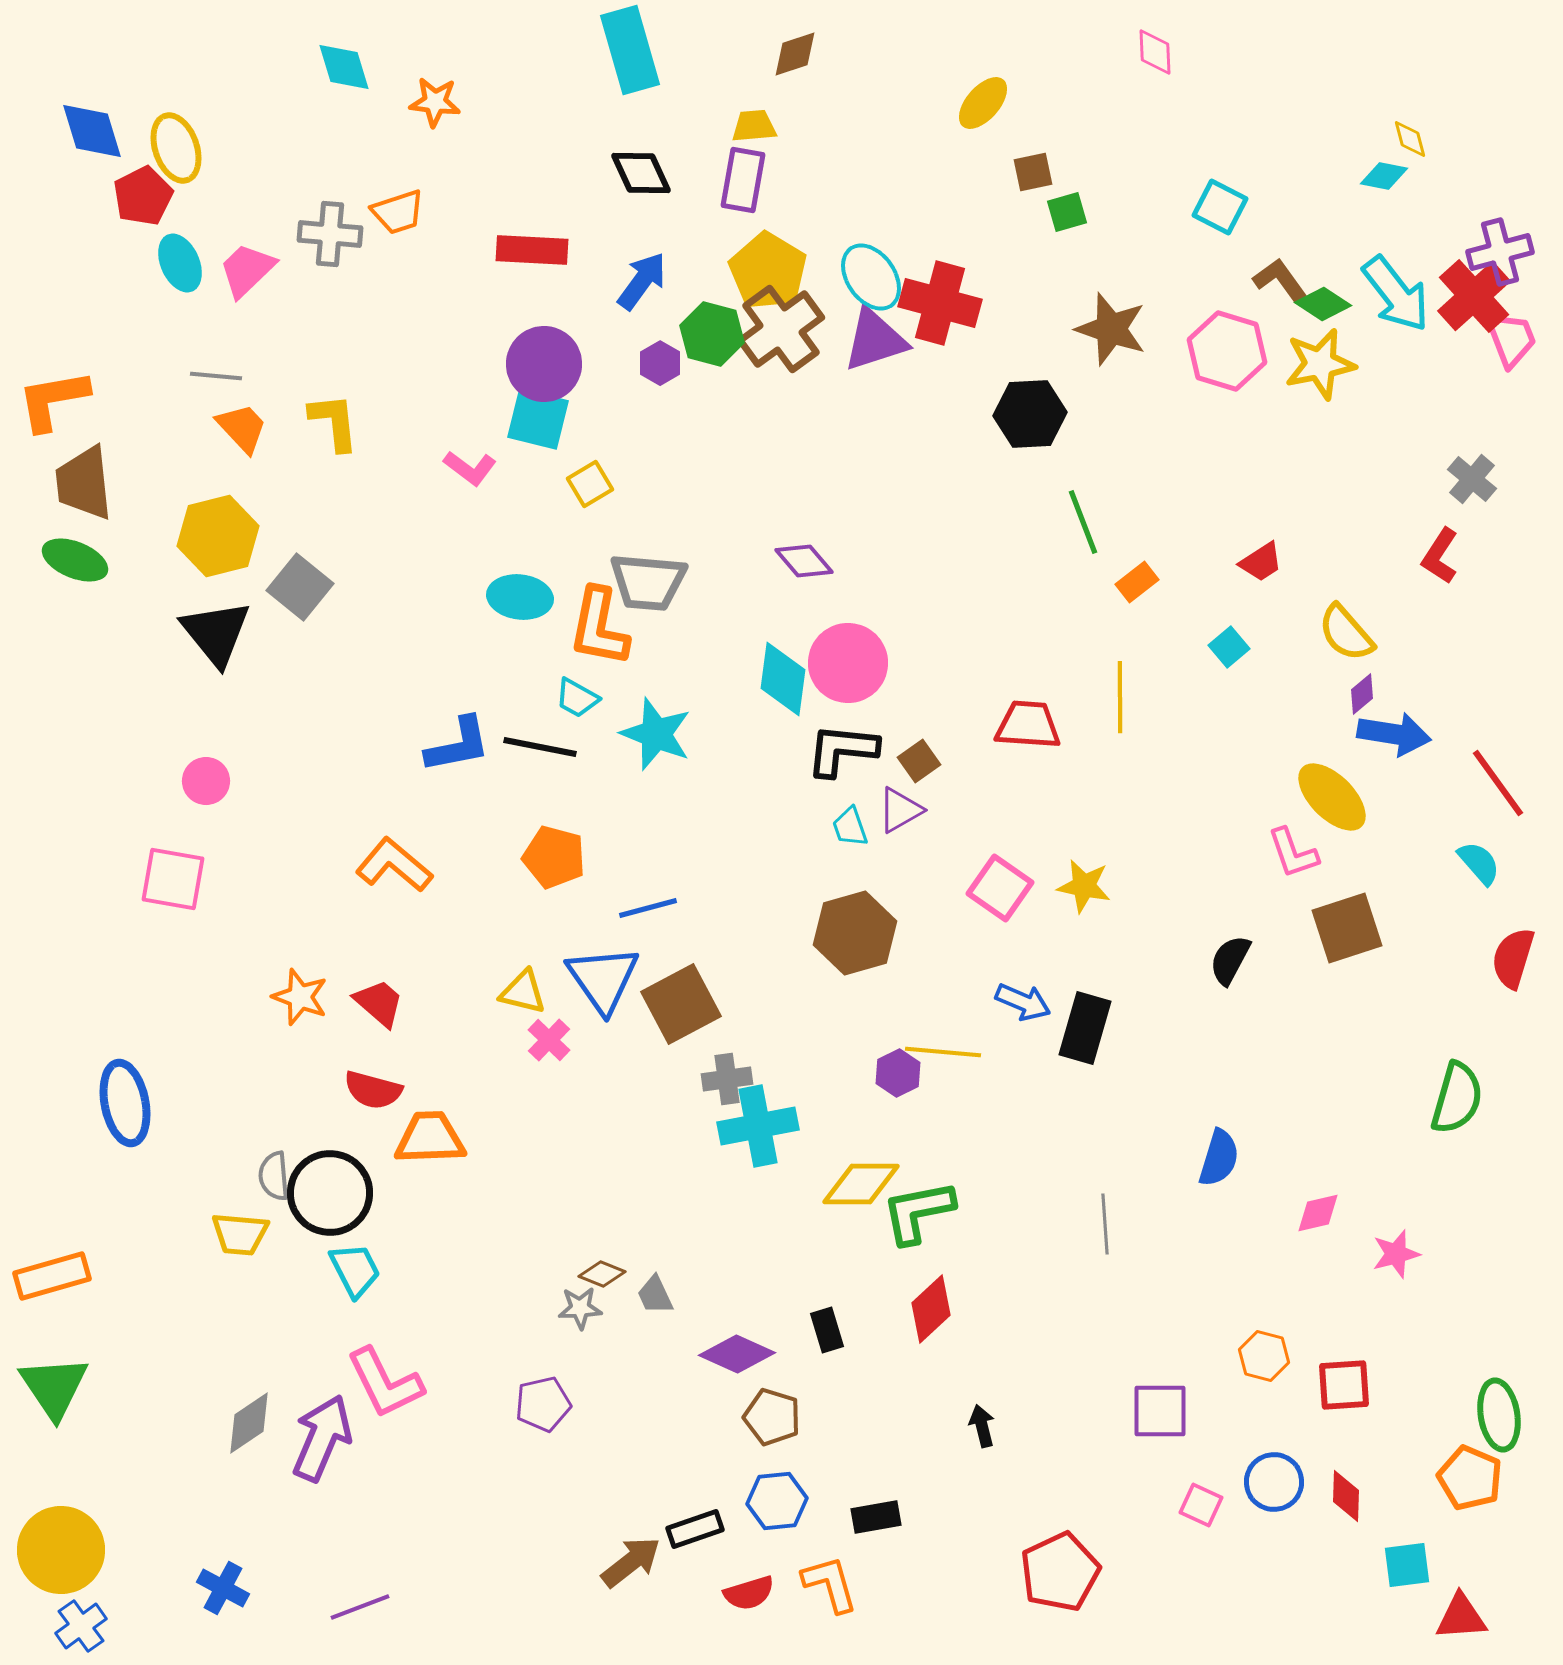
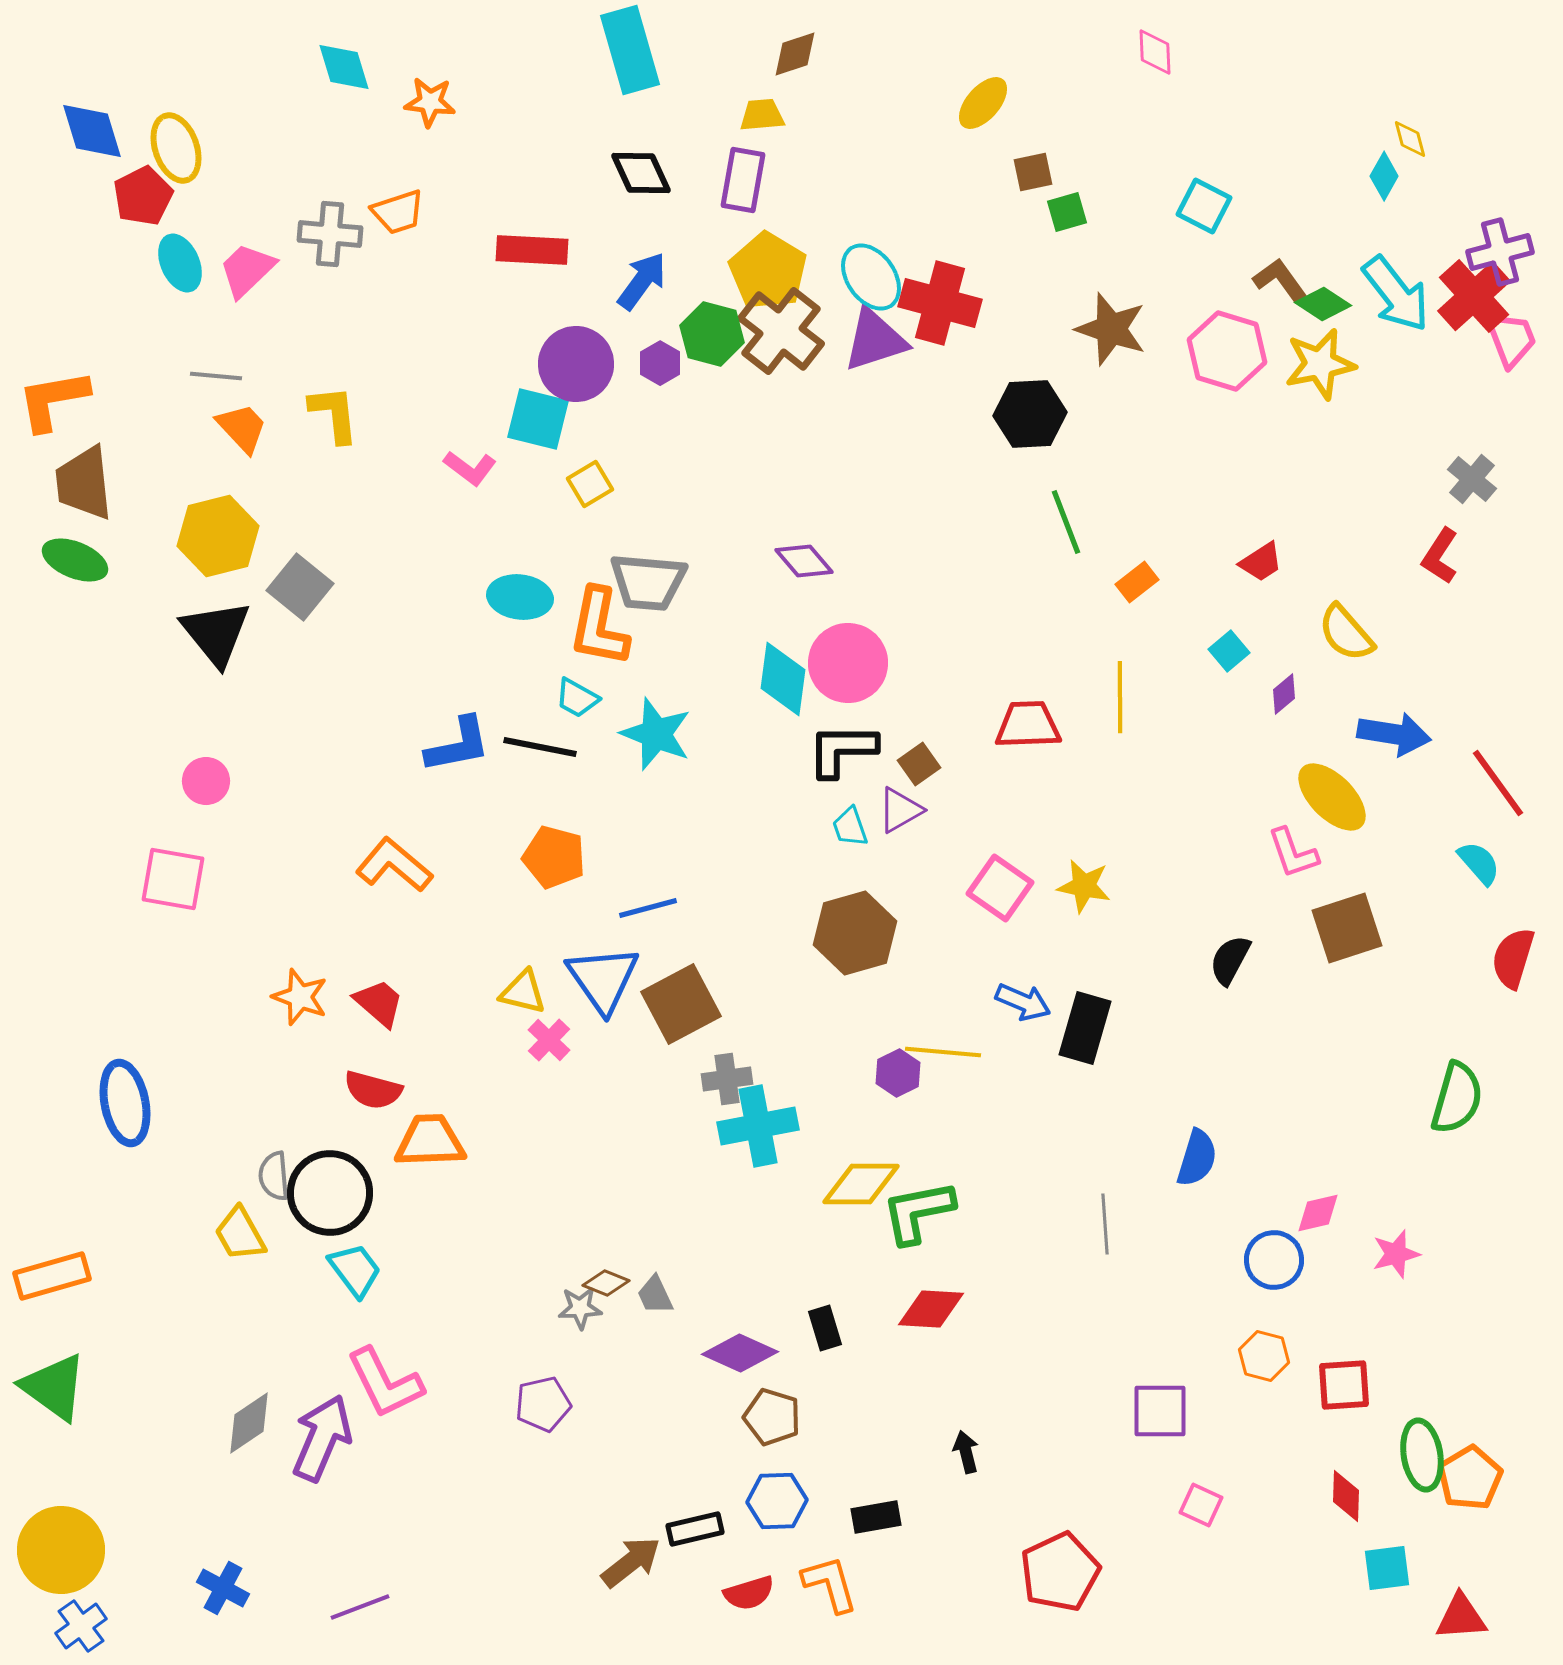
orange star at (435, 102): moved 5 px left
yellow trapezoid at (754, 126): moved 8 px right, 11 px up
cyan diamond at (1384, 176): rotated 72 degrees counterclockwise
cyan square at (1220, 207): moved 16 px left, 1 px up
brown cross at (781, 329): moved 2 px down; rotated 16 degrees counterclockwise
purple circle at (544, 364): moved 32 px right
yellow L-shape at (334, 422): moved 8 px up
green line at (1083, 522): moved 17 px left
cyan square at (1229, 647): moved 4 px down
purple diamond at (1362, 694): moved 78 px left
red trapezoid at (1028, 725): rotated 6 degrees counterclockwise
black L-shape at (842, 750): rotated 6 degrees counterclockwise
brown square at (919, 761): moved 3 px down
orange trapezoid at (430, 1138): moved 3 px down
blue semicircle at (1219, 1158): moved 22 px left
yellow trapezoid at (240, 1234): rotated 56 degrees clockwise
cyan trapezoid at (355, 1270): rotated 10 degrees counterclockwise
brown diamond at (602, 1274): moved 4 px right, 9 px down
red diamond at (931, 1309): rotated 46 degrees clockwise
black rectangle at (827, 1330): moved 2 px left, 2 px up
purple diamond at (737, 1354): moved 3 px right, 1 px up
green triangle at (54, 1387): rotated 20 degrees counterclockwise
green ellipse at (1499, 1415): moved 77 px left, 40 px down
black arrow at (982, 1426): moved 16 px left, 26 px down
orange pentagon at (1470, 1478): rotated 18 degrees clockwise
blue circle at (1274, 1482): moved 222 px up
blue hexagon at (777, 1501): rotated 4 degrees clockwise
black rectangle at (695, 1529): rotated 6 degrees clockwise
cyan square at (1407, 1565): moved 20 px left, 3 px down
